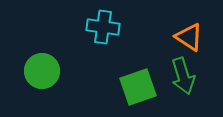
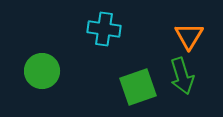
cyan cross: moved 1 px right, 2 px down
orange triangle: moved 1 px up; rotated 28 degrees clockwise
green arrow: moved 1 px left
